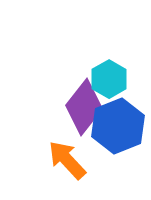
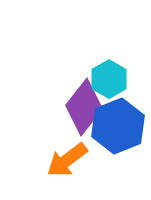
orange arrow: rotated 84 degrees counterclockwise
